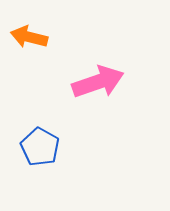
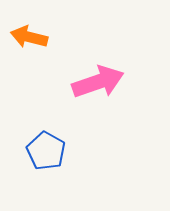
blue pentagon: moved 6 px right, 4 px down
